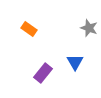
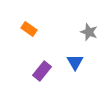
gray star: moved 4 px down
purple rectangle: moved 1 px left, 2 px up
